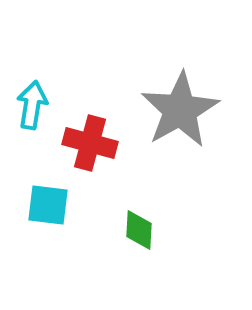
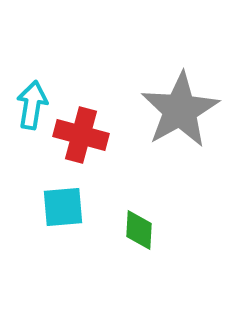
red cross: moved 9 px left, 8 px up
cyan square: moved 15 px right, 2 px down; rotated 12 degrees counterclockwise
